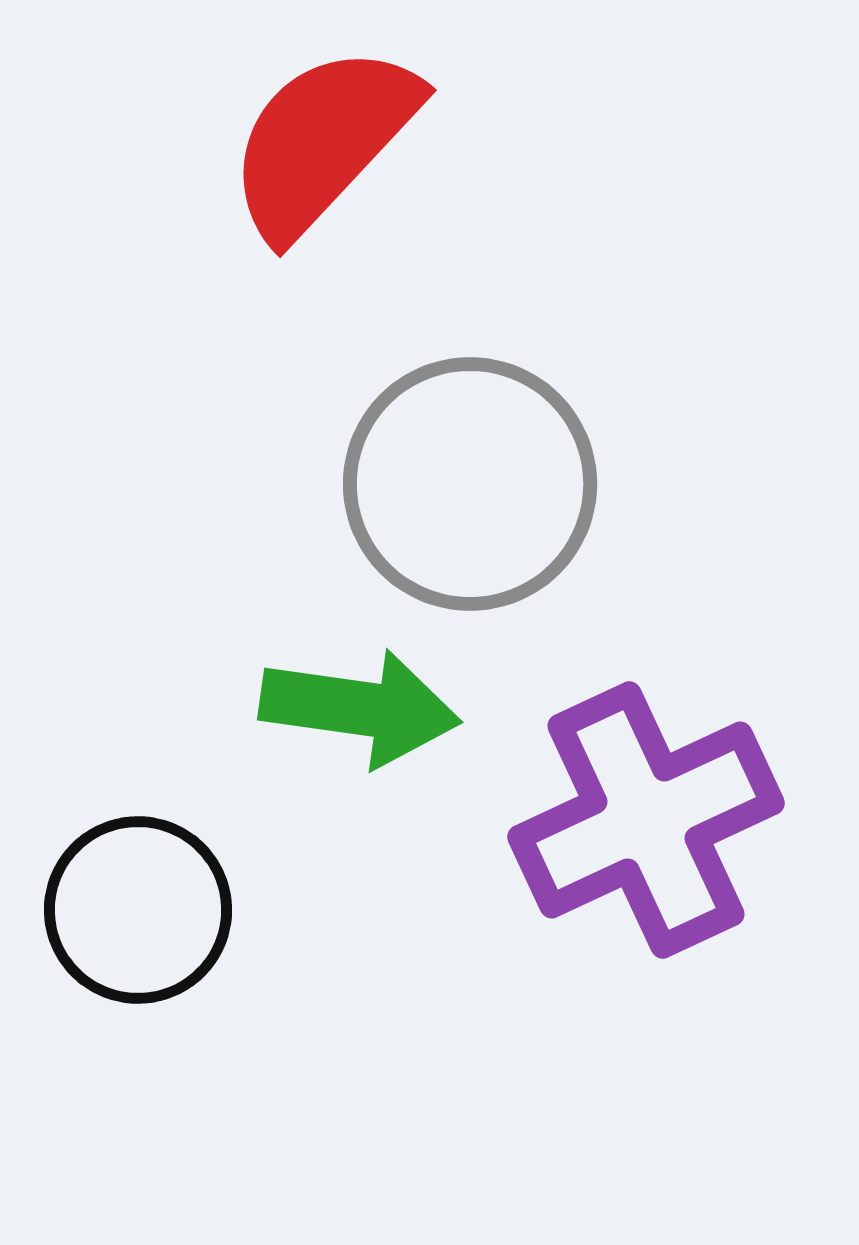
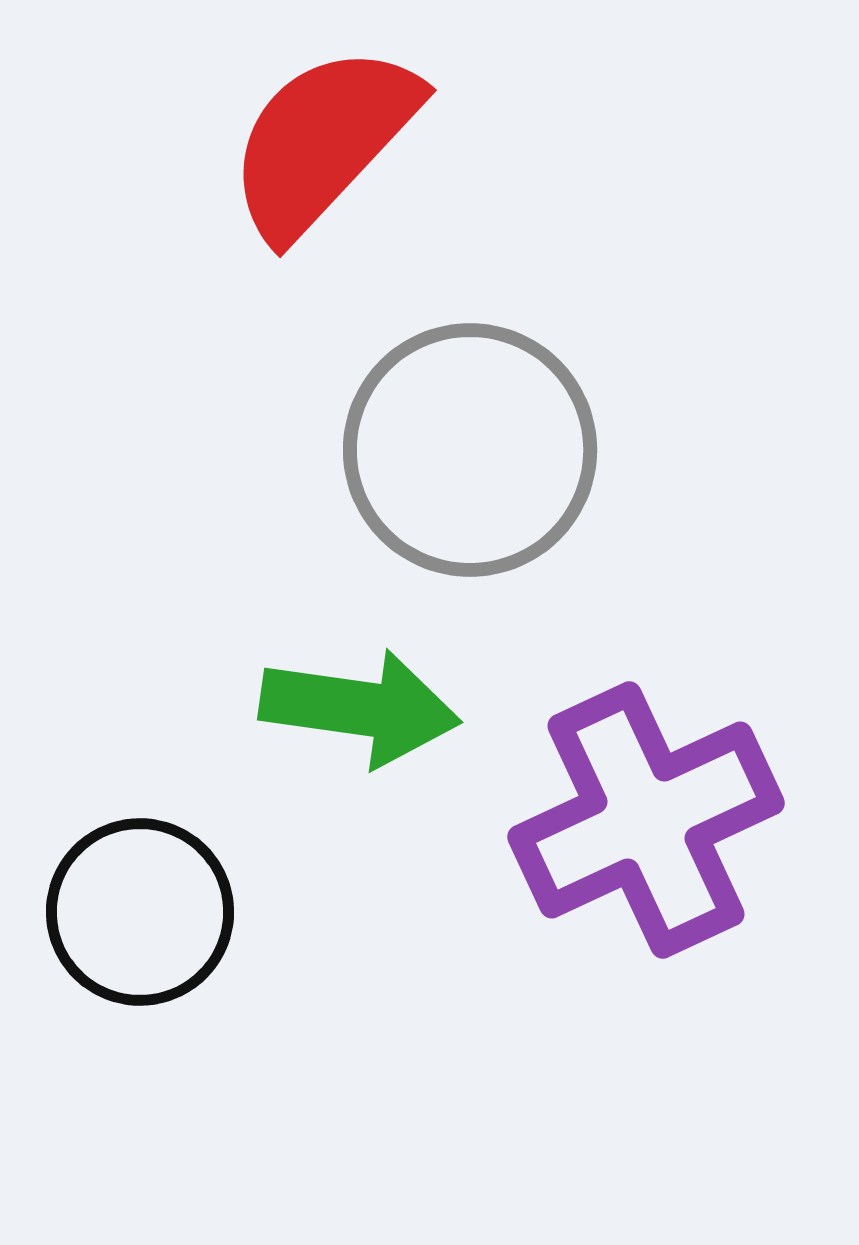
gray circle: moved 34 px up
black circle: moved 2 px right, 2 px down
